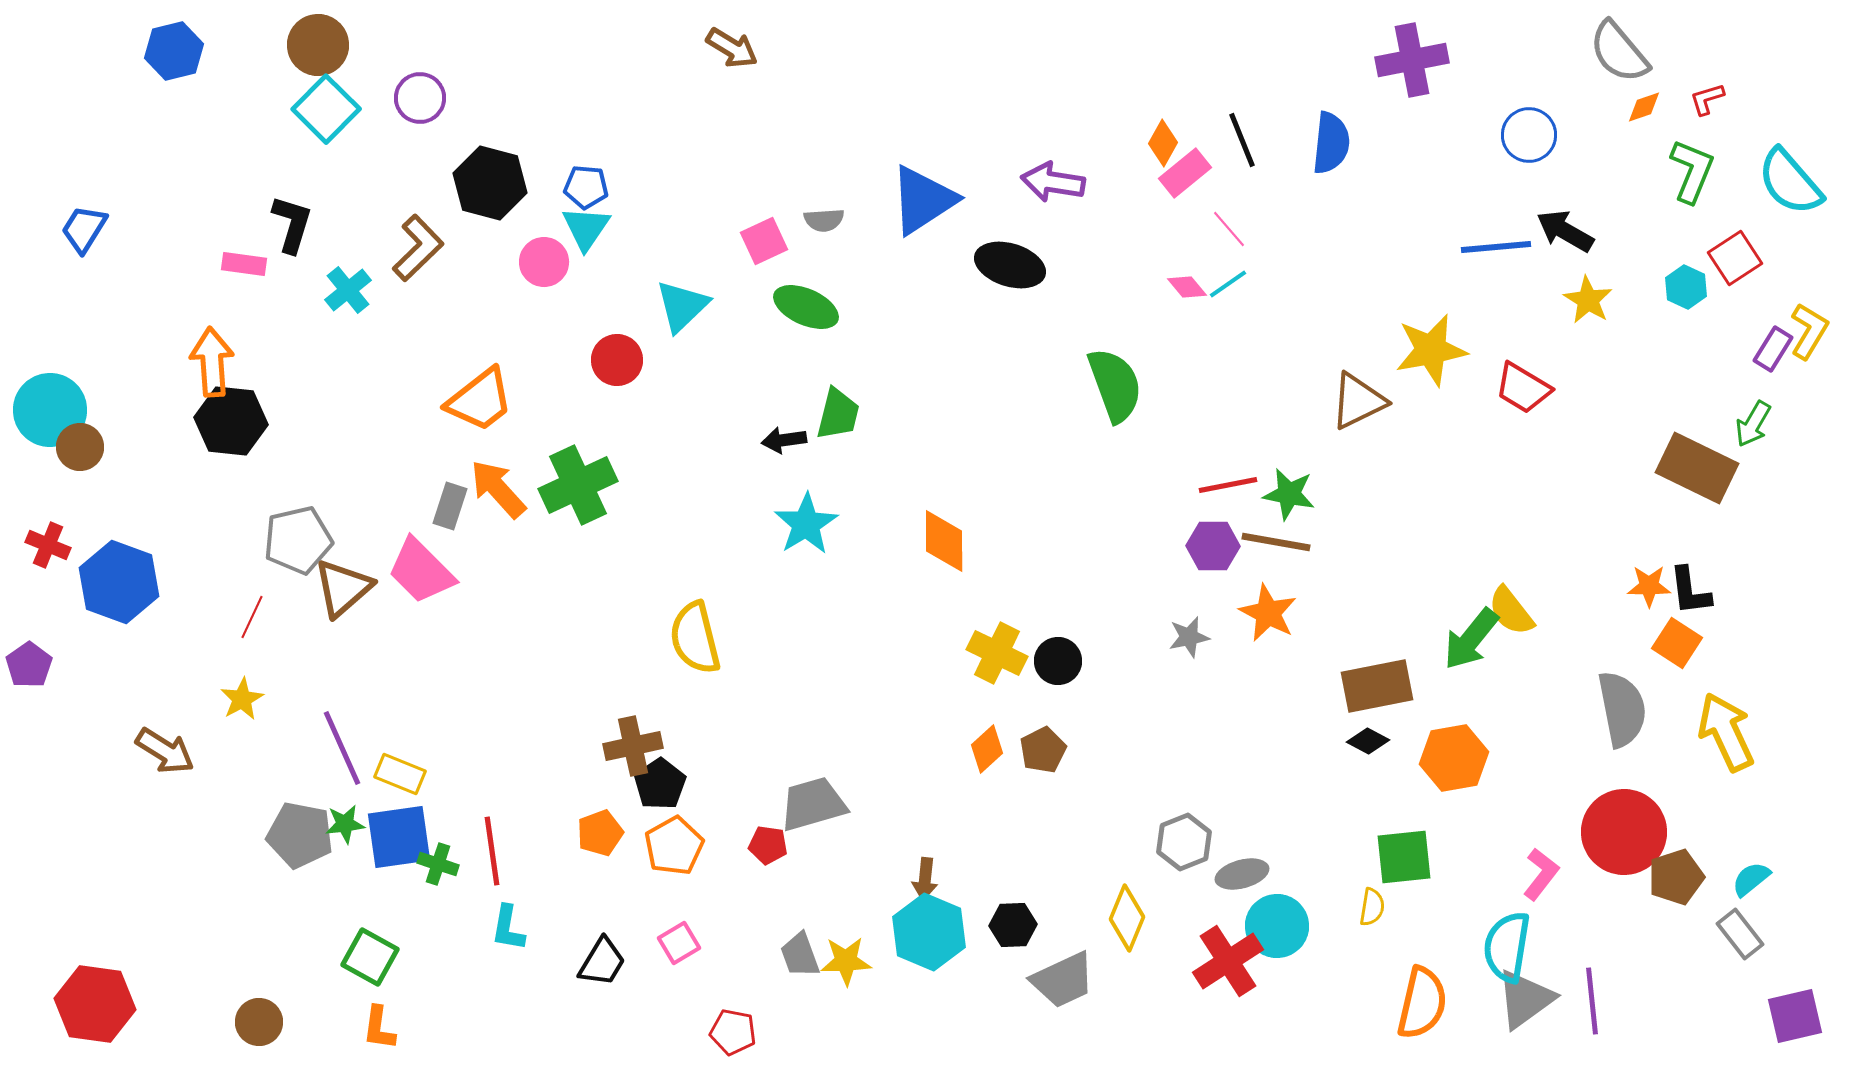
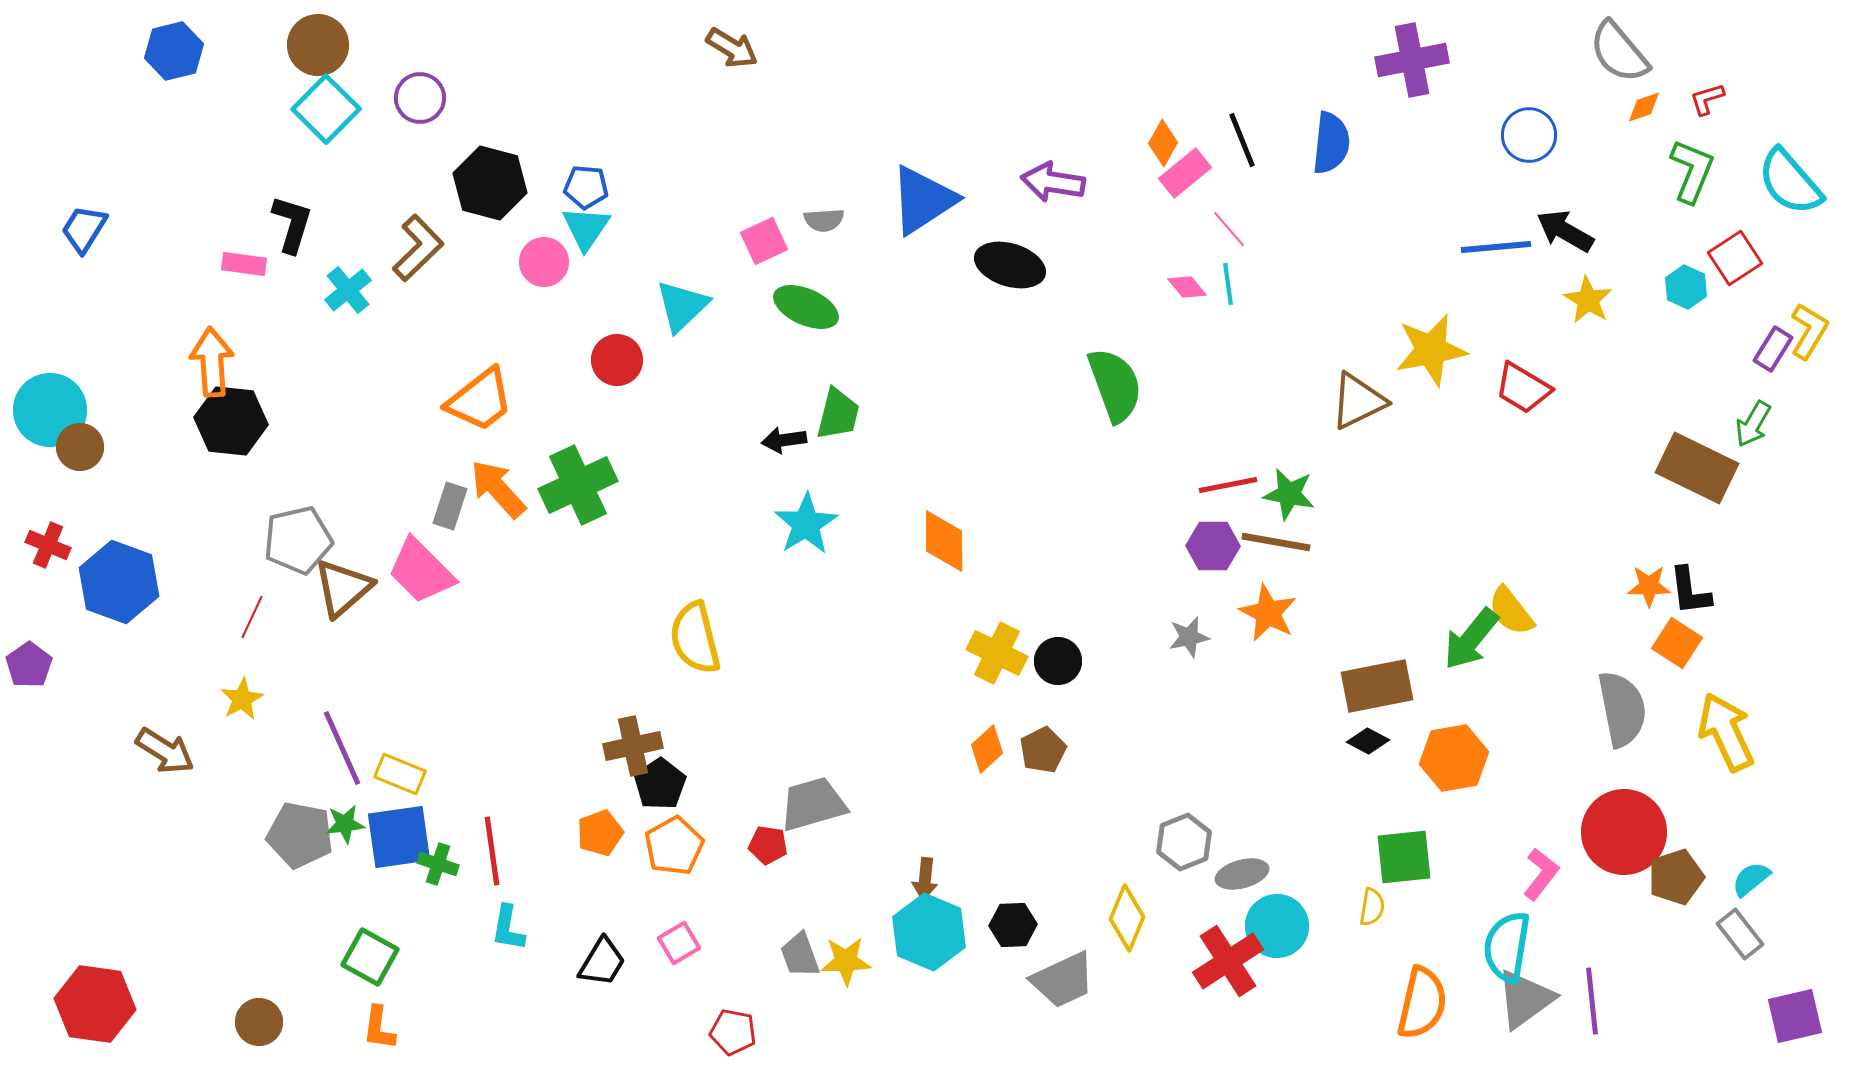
cyan line at (1228, 284): rotated 63 degrees counterclockwise
